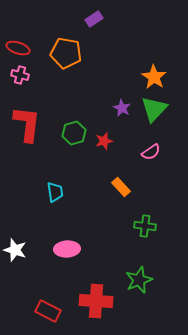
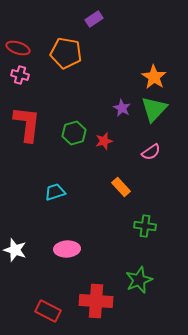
cyan trapezoid: rotated 100 degrees counterclockwise
